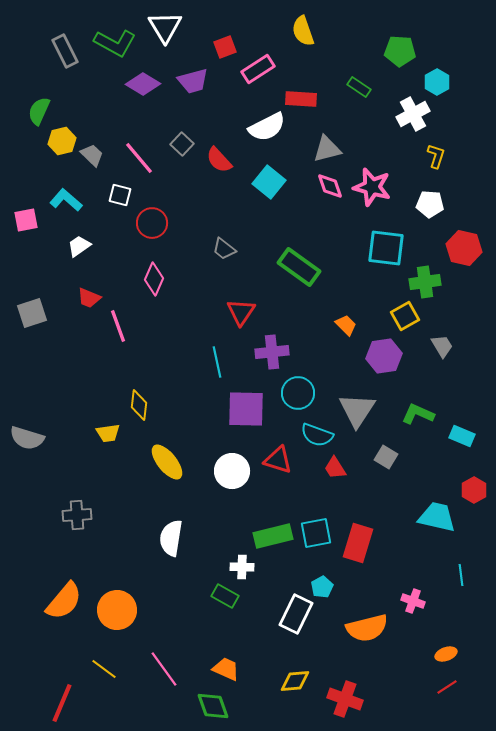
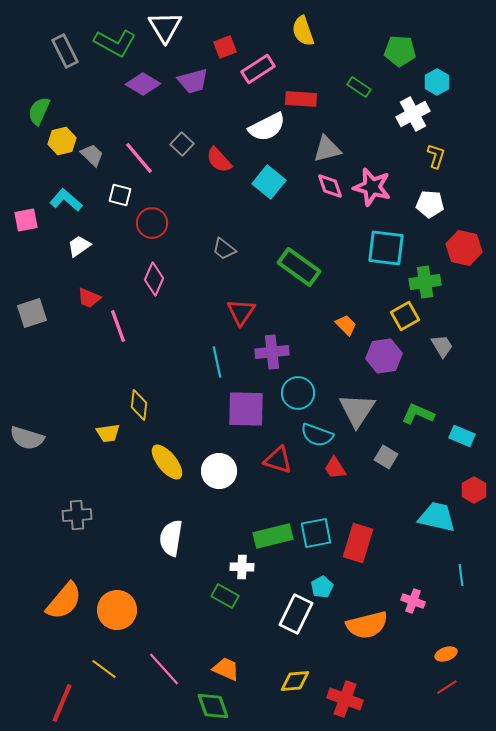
white circle at (232, 471): moved 13 px left
orange semicircle at (367, 628): moved 3 px up
pink line at (164, 669): rotated 6 degrees counterclockwise
